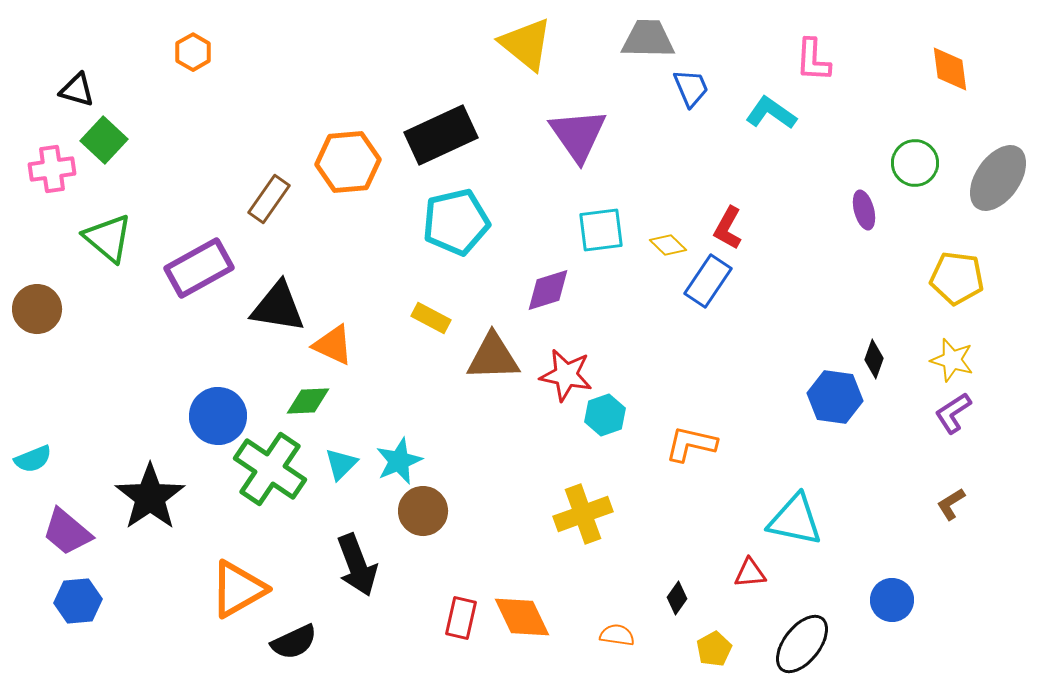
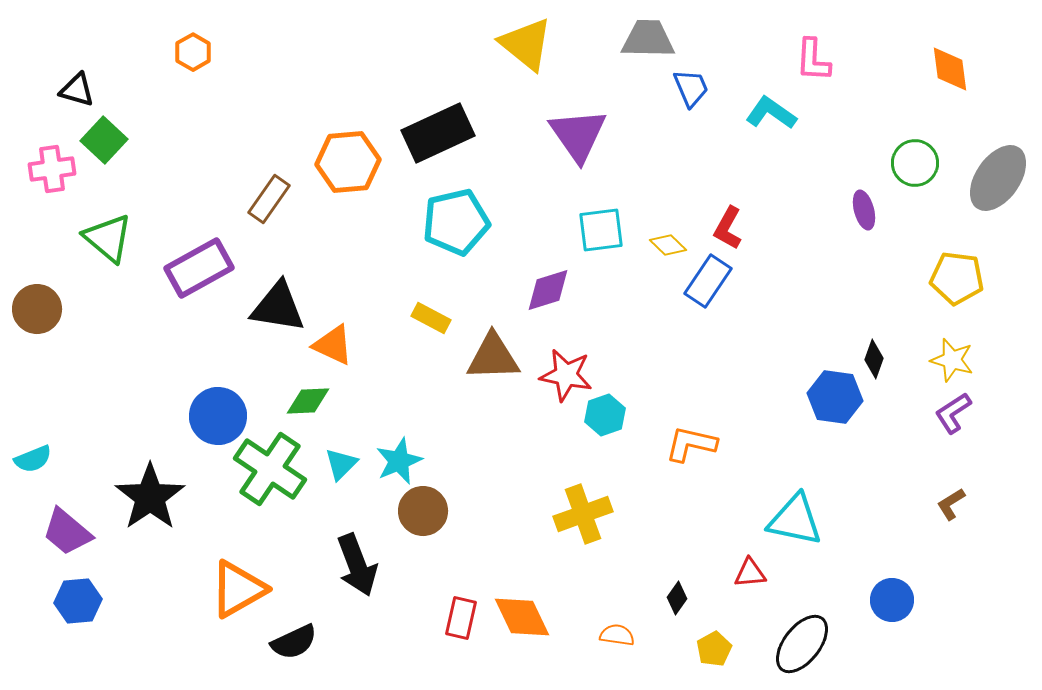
black rectangle at (441, 135): moved 3 px left, 2 px up
